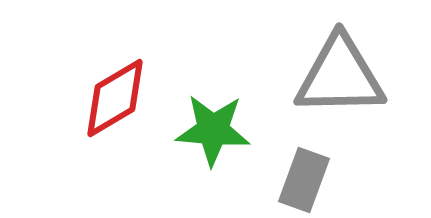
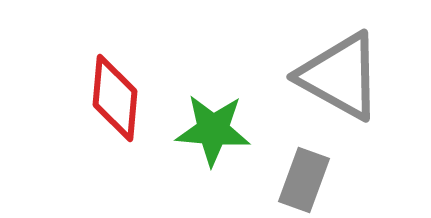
gray triangle: rotated 30 degrees clockwise
red diamond: rotated 54 degrees counterclockwise
